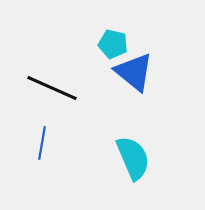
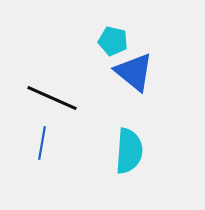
cyan pentagon: moved 3 px up
black line: moved 10 px down
cyan semicircle: moved 4 px left, 7 px up; rotated 27 degrees clockwise
